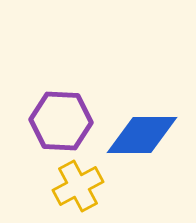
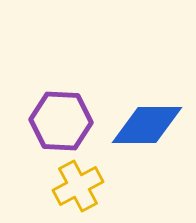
blue diamond: moved 5 px right, 10 px up
